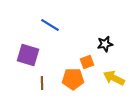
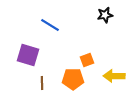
black star: moved 29 px up
orange square: moved 2 px up
yellow arrow: moved 2 px up; rotated 25 degrees counterclockwise
